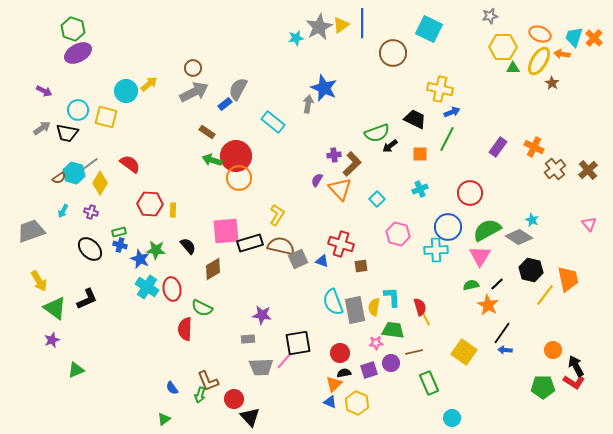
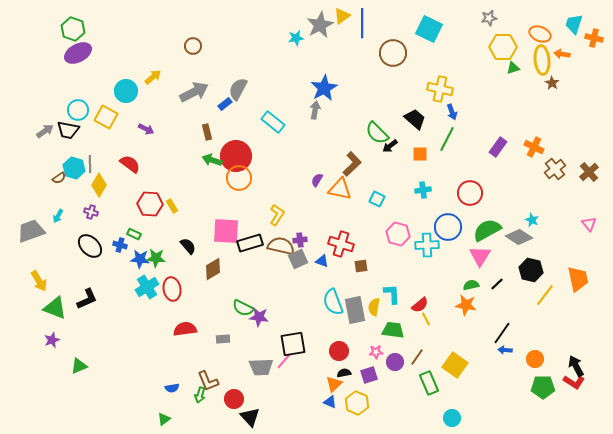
gray star at (490, 16): moved 1 px left, 2 px down
yellow triangle at (341, 25): moved 1 px right, 9 px up
gray star at (319, 27): moved 1 px right, 2 px up
cyan trapezoid at (574, 37): moved 13 px up
orange cross at (594, 38): rotated 30 degrees counterclockwise
yellow ellipse at (539, 61): moved 3 px right, 1 px up; rotated 36 degrees counterclockwise
brown circle at (193, 68): moved 22 px up
green triangle at (513, 68): rotated 16 degrees counterclockwise
yellow arrow at (149, 84): moved 4 px right, 7 px up
blue star at (324, 88): rotated 20 degrees clockwise
purple arrow at (44, 91): moved 102 px right, 38 px down
gray arrow at (308, 104): moved 7 px right, 6 px down
blue arrow at (452, 112): rotated 91 degrees clockwise
yellow square at (106, 117): rotated 15 degrees clockwise
black trapezoid at (415, 119): rotated 15 degrees clockwise
gray arrow at (42, 128): moved 3 px right, 3 px down
brown rectangle at (207, 132): rotated 42 degrees clockwise
black trapezoid at (67, 133): moved 1 px right, 3 px up
green semicircle at (377, 133): rotated 65 degrees clockwise
purple cross at (334, 155): moved 34 px left, 85 px down
gray line at (90, 164): rotated 54 degrees counterclockwise
brown cross at (588, 170): moved 1 px right, 2 px down
cyan hexagon at (74, 173): moved 5 px up
yellow diamond at (100, 183): moved 1 px left, 2 px down
orange triangle at (340, 189): rotated 35 degrees counterclockwise
cyan cross at (420, 189): moved 3 px right, 1 px down; rotated 14 degrees clockwise
cyan square at (377, 199): rotated 21 degrees counterclockwise
yellow rectangle at (173, 210): moved 1 px left, 4 px up; rotated 32 degrees counterclockwise
cyan arrow at (63, 211): moved 5 px left, 5 px down
pink square at (226, 231): rotated 8 degrees clockwise
green rectangle at (119, 232): moved 15 px right, 2 px down; rotated 40 degrees clockwise
black ellipse at (90, 249): moved 3 px up
green star at (156, 250): moved 8 px down
cyan cross at (436, 250): moved 9 px left, 5 px up
blue star at (140, 259): rotated 18 degrees counterclockwise
orange trapezoid at (568, 279): moved 10 px right
cyan cross at (147, 287): rotated 25 degrees clockwise
cyan L-shape at (392, 297): moved 3 px up
orange star at (488, 305): moved 22 px left; rotated 20 degrees counterclockwise
red semicircle at (420, 307): moved 2 px up; rotated 66 degrees clockwise
green triangle at (55, 308): rotated 15 degrees counterclockwise
green semicircle at (202, 308): moved 41 px right
purple star at (262, 315): moved 3 px left, 2 px down
red semicircle at (185, 329): rotated 80 degrees clockwise
gray rectangle at (248, 339): moved 25 px left
black square at (298, 343): moved 5 px left, 1 px down
pink star at (376, 343): moved 9 px down
orange circle at (553, 350): moved 18 px left, 9 px down
brown line at (414, 352): moved 3 px right, 5 px down; rotated 42 degrees counterclockwise
yellow square at (464, 352): moved 9 px left, 13 px down
red circle at (340, 353): moved 1 px left, 2 px up
purple circle at (391, 363): moved 4 px right, 1 px up
green triangle at (76, 370): moved 3 px right, 4 px up
purple square at (369, 370): moved 5 px down
blue semicircle at (172, 388): rotated 64 degrees counterclockwise
